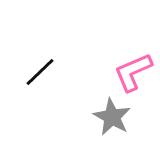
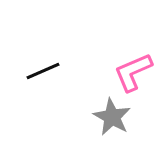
black line: moved 3 px right, 1 px up; rotated 20 degrees clockwise
